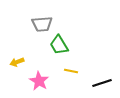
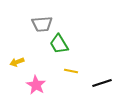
green trapezoid: moved 1 px up
pink star: moved 3 px left, 4 px down
